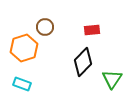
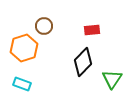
brown circle: moved 1 px left, 1 px up
